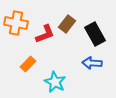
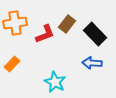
orange cross: moved 1 px left; rotated 20 degrees counterclockwise
black rectangle: rotated 15 degrees counterclockwise
orange rectangle: moved 16 px left
